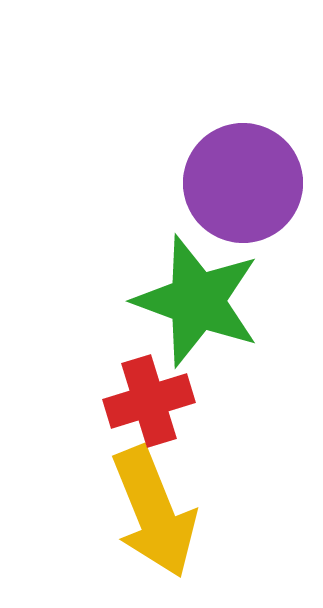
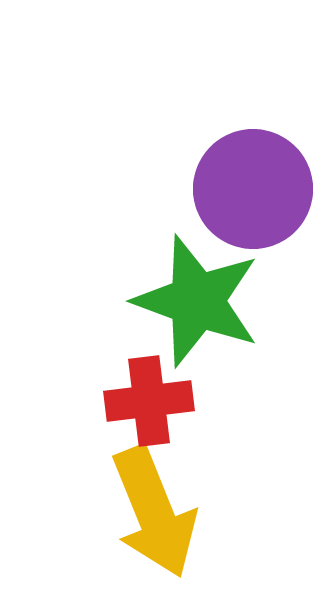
purple circle: moved 10 px right, 6 px down
red cross: rotated 10 degrees clockwise
